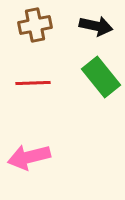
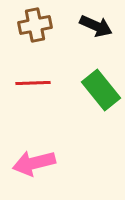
black arrow: rotated 12 degrees clockwise
green rectangle: moved 13 px down
pink arrow: moved 5 px right, 6 px down
